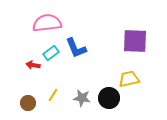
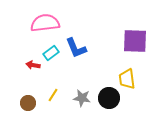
pink semicircle: moved 2 px left
yellow trapezoid: moved 2 px left; rotated 85 degrees counterclockwise
